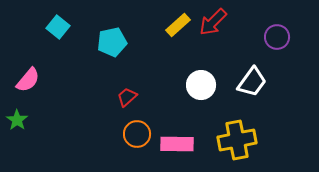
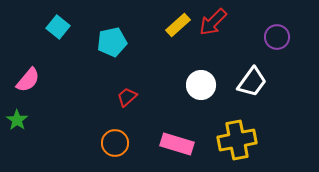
orange circle: moved 22 px left, 9 px down
pink rectangle: rotated 16 degrees clockwise
